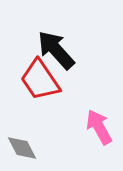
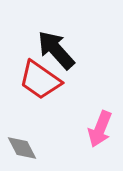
red trapezoid: rotated 21 degrees counterclockwise
pink arrow: moved 1 px right, 2 px down; rotated 129 degrees counterclockwise
